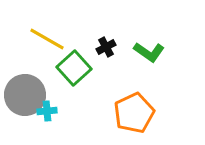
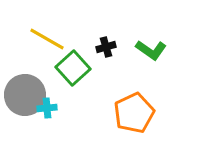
black cross: rotated 12 degrees clockwise
green L-shape: moved 2 px right, 2 px up
green square: moved 1 px left
cyan cross: moved 3 px up
